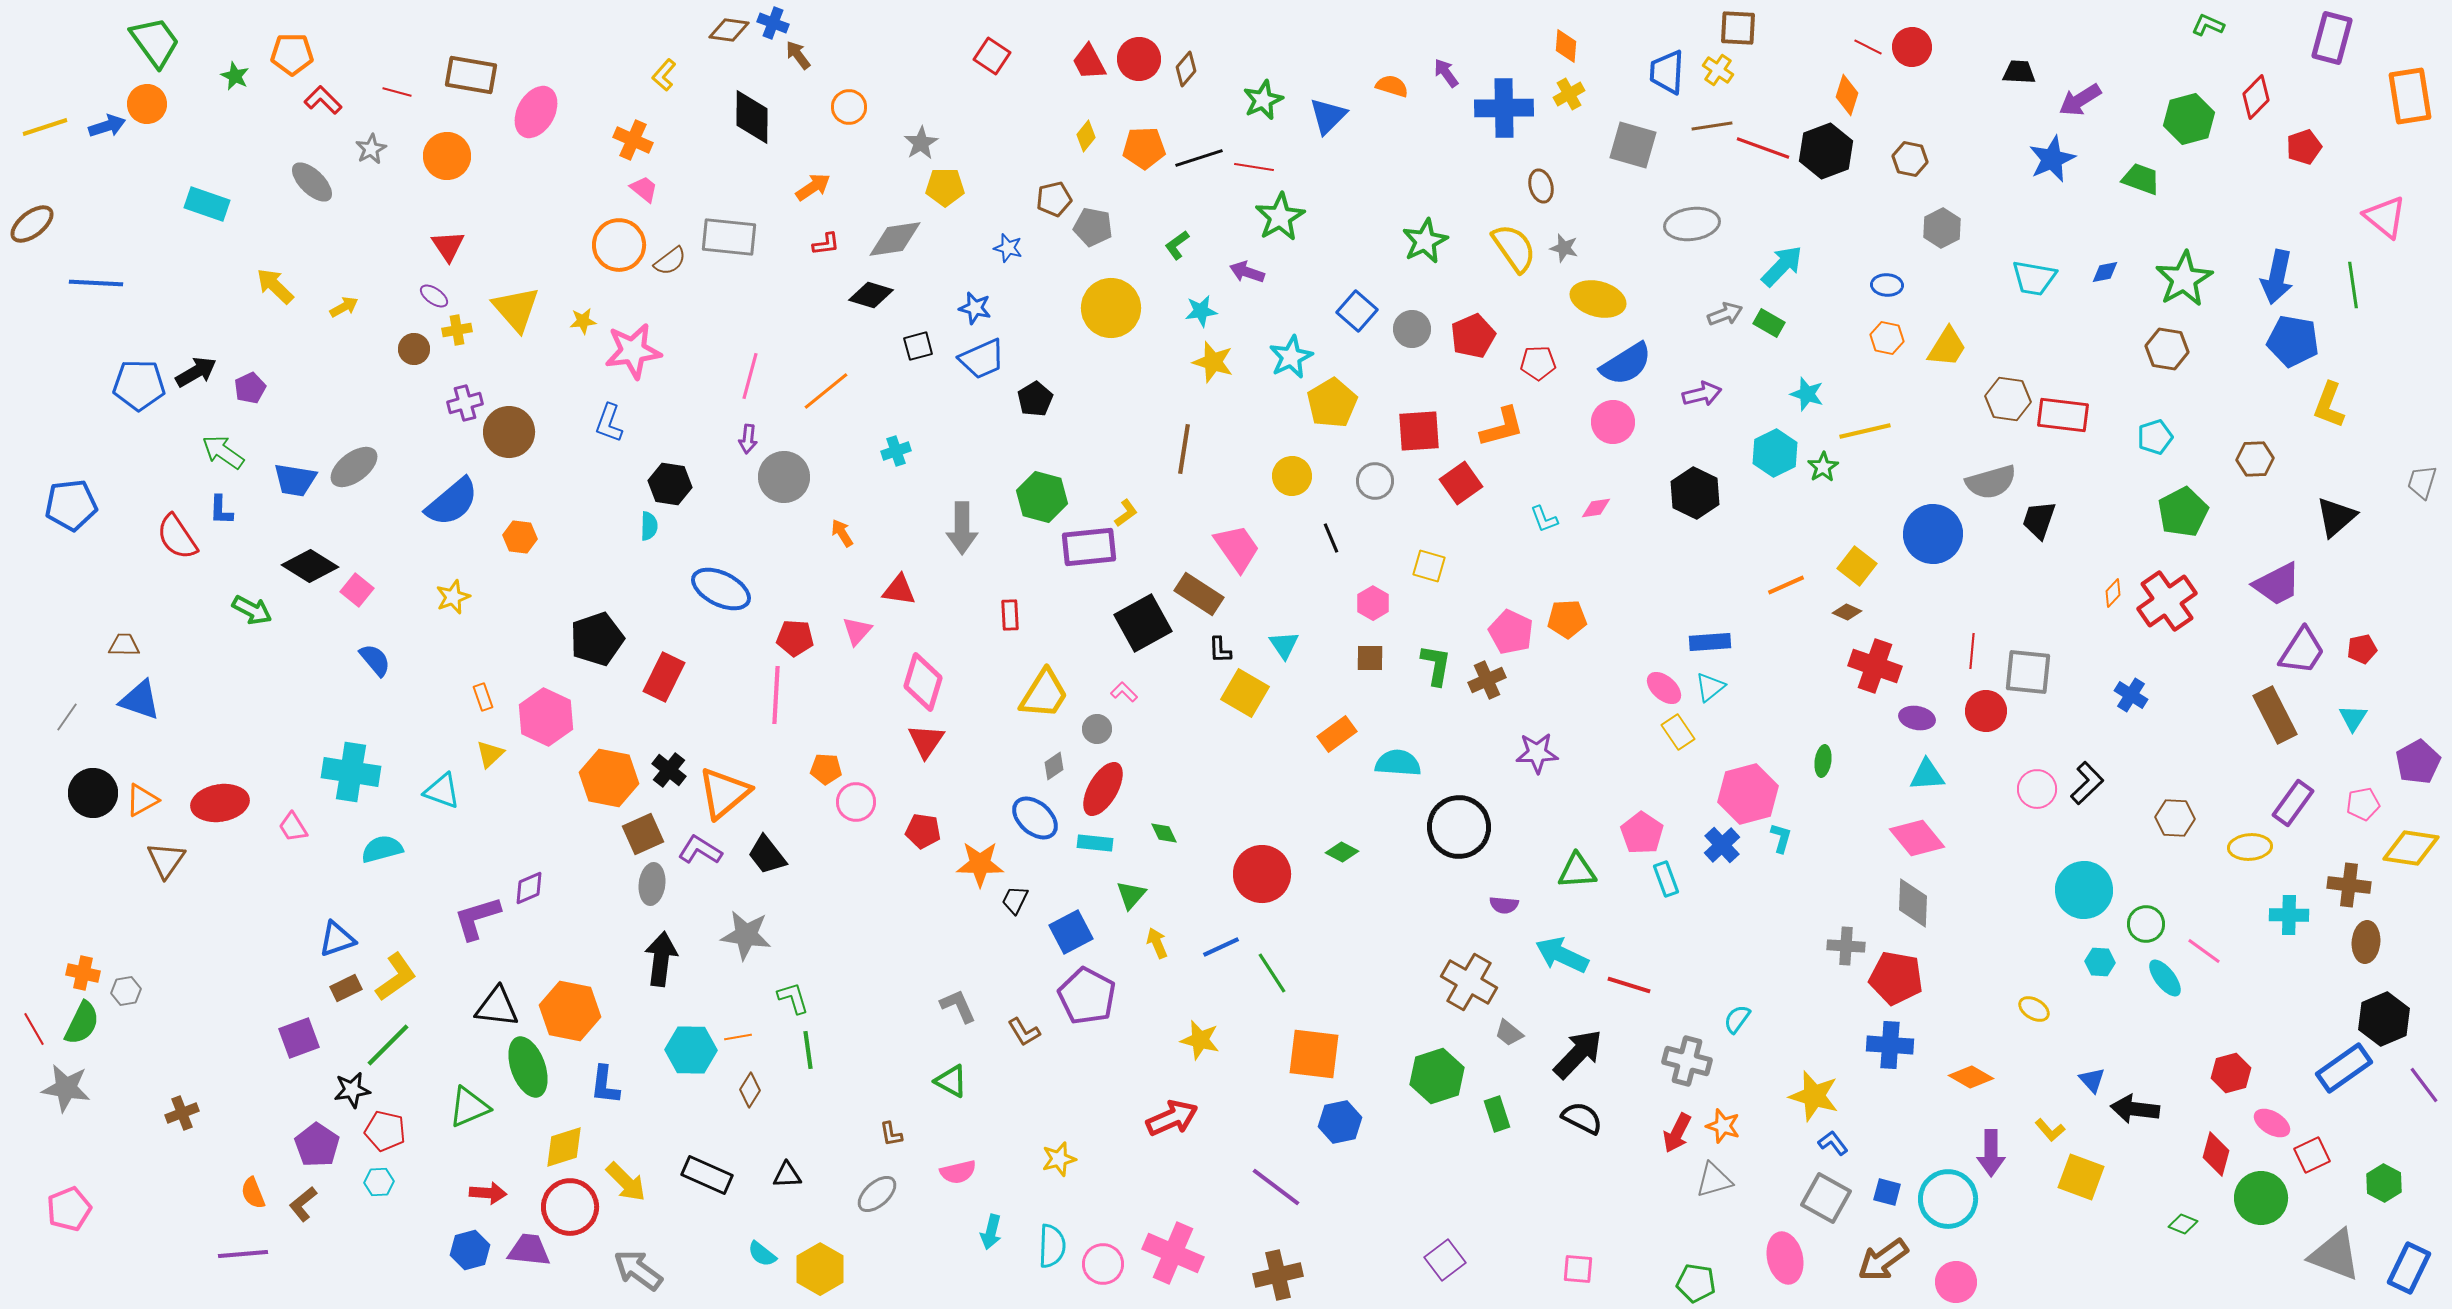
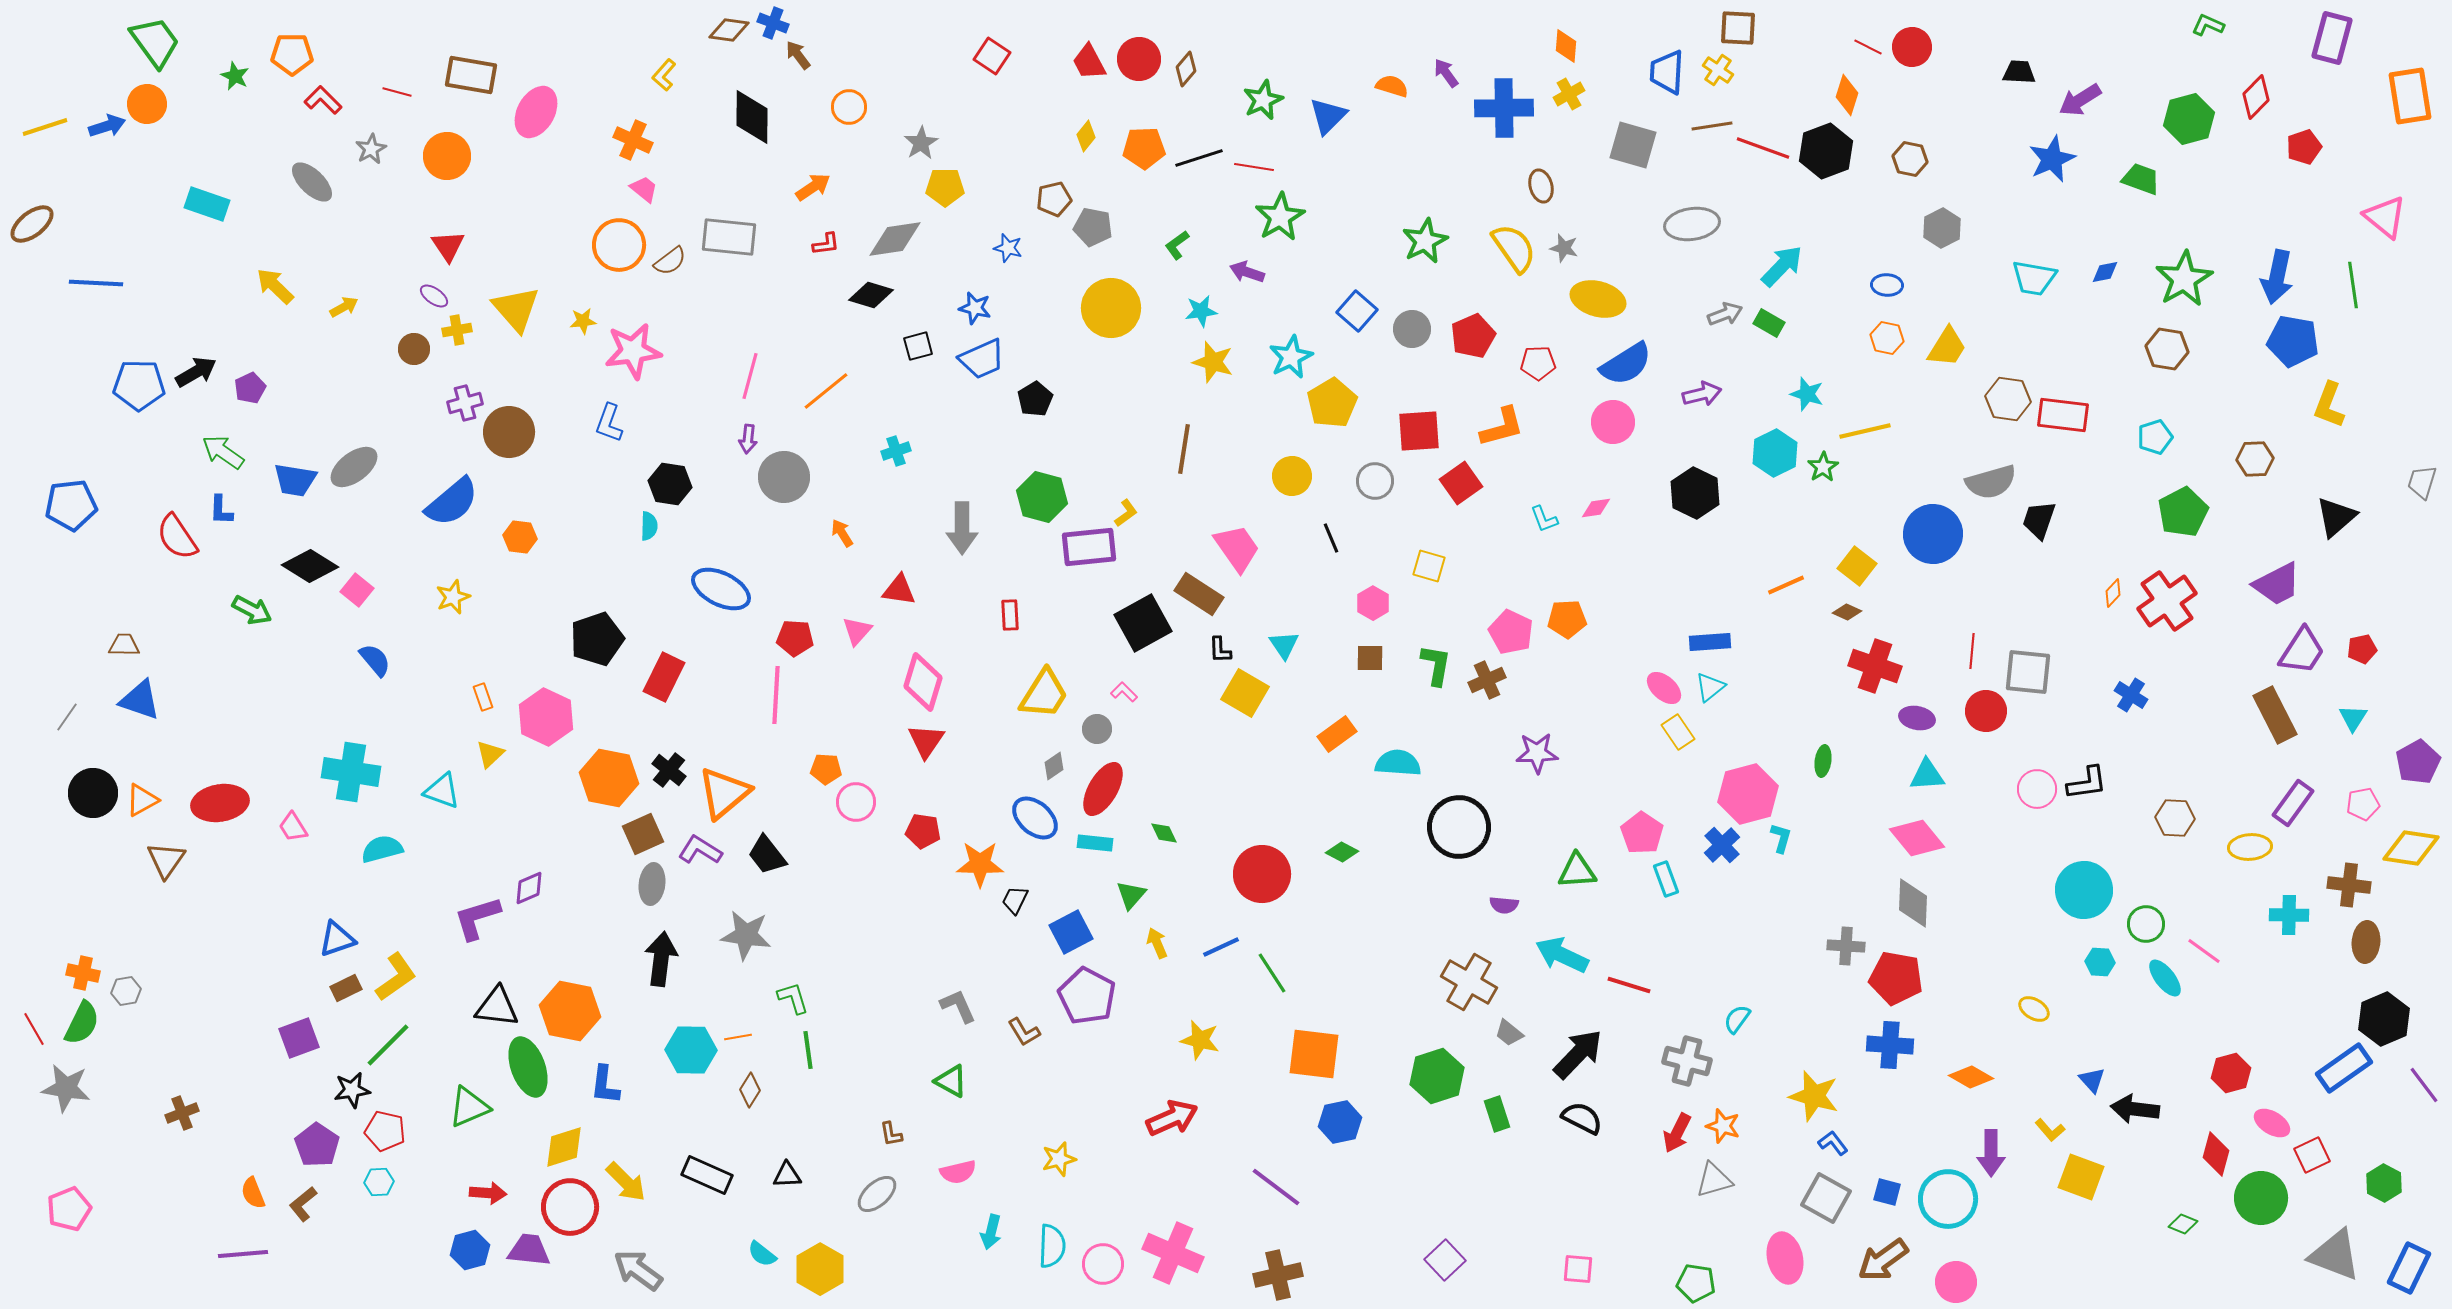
black L-shape at (2087, 783): rotated 36 degrees clockwise
purple square at (1445, 1260): rotated 6 degrees counterclockwise
